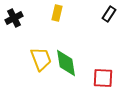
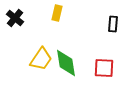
black rectangle: moved 4 px right, 10 px down; rotated 28 degrees counterclockwise
black cross: moved 1 px right; rotated 24 degrees counterclockwise
yellow trapezoid: rotated 55 degrees clockwise
red square: moved 1 px right, 10 px up
